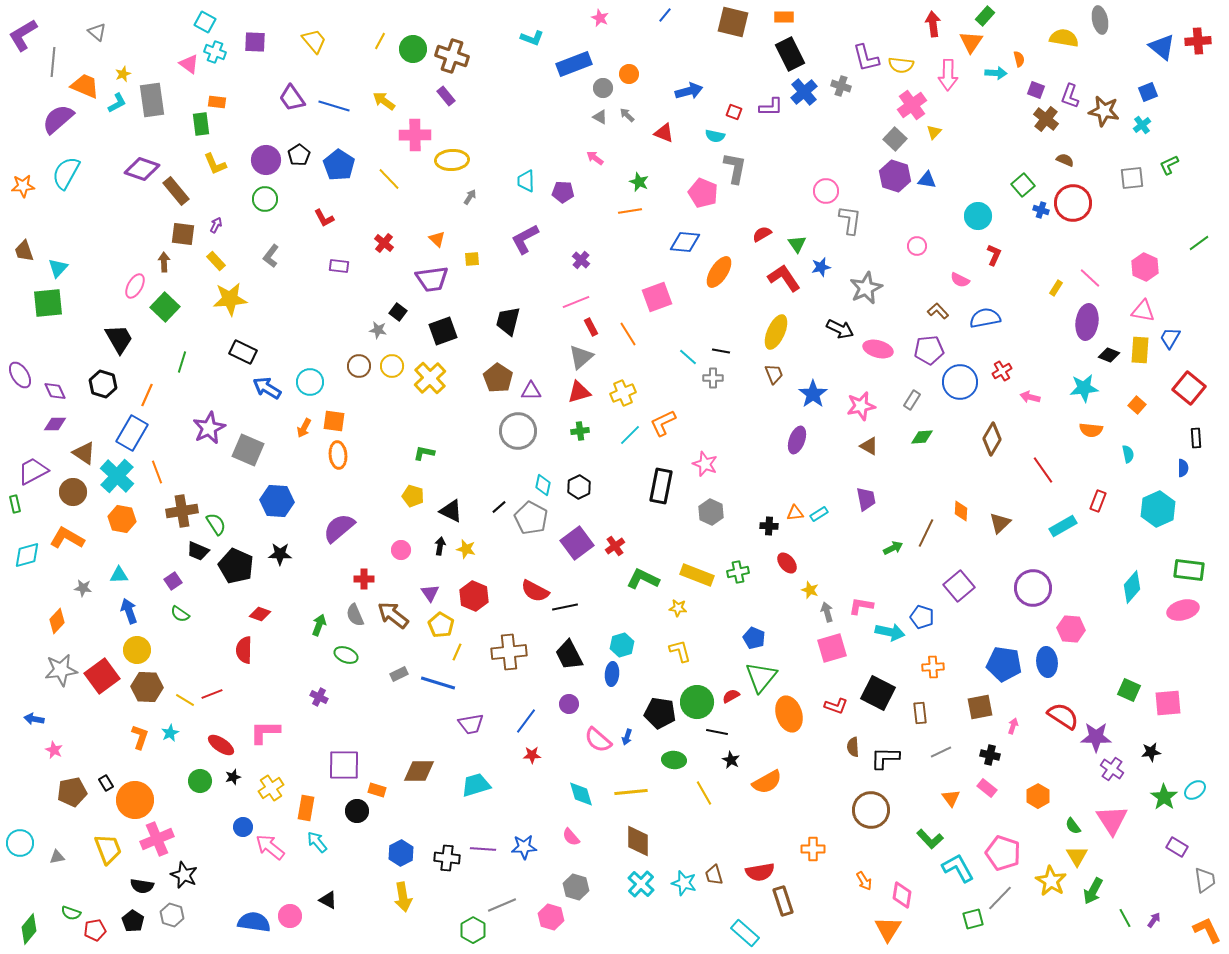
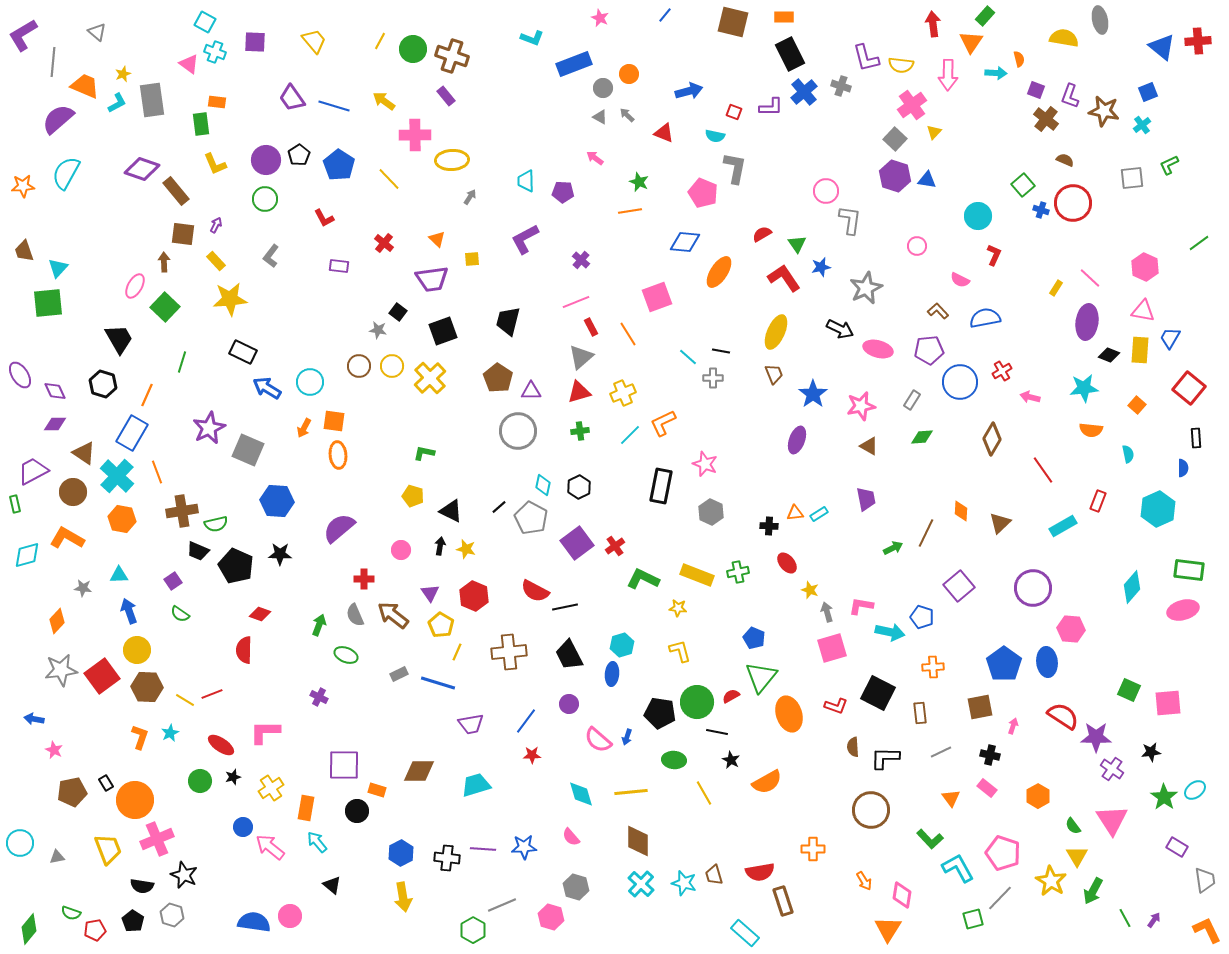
green semicircle at (216, 524): rotated 110 degrees clockwise
blue pentagon at (1004, 664): rotated 28 degrees clockwise
black triangle at (328, 900): moved 4 px right, 15 px up; rotated 12 degrees clockwise
